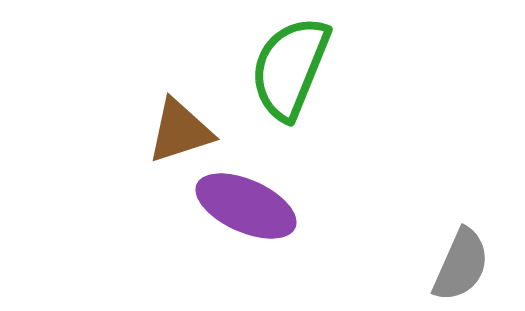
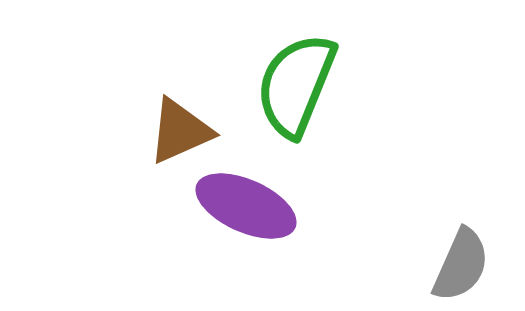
green semicircle: moved 6 px right, 17 px down
brown triangle: rotated 6 degrees counterclockwise
